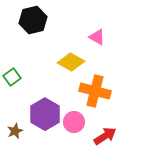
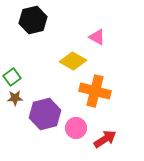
yellow diamond: moved 2 px right, 1 px up
purple hexagon: rotated 16 degrees clockwise
pink circle: moved 2 px right, 6 px down
brown star: moved 33 px up; rotated 21 degrees clockwise
red arrow: moved 3 px down
